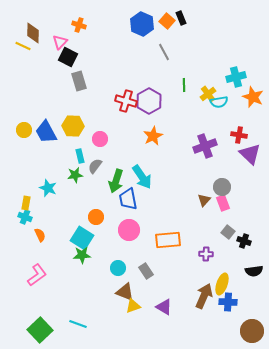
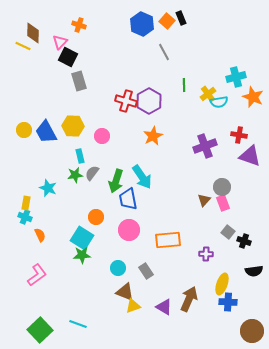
pink circle at (100, 139): moved 2 px right, 3 px up
purple triangle at (250, 154): moved 2 px down; rotated 25 degrees counterclockwise
gray semicircle at (95, 166): moved 3 px left, 7 px down
brown arrow at (204, 296): moved 15 px left, 3 px down
